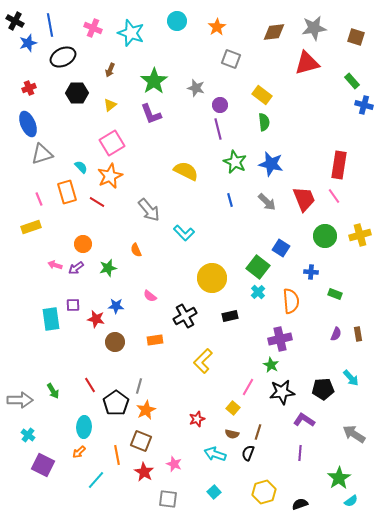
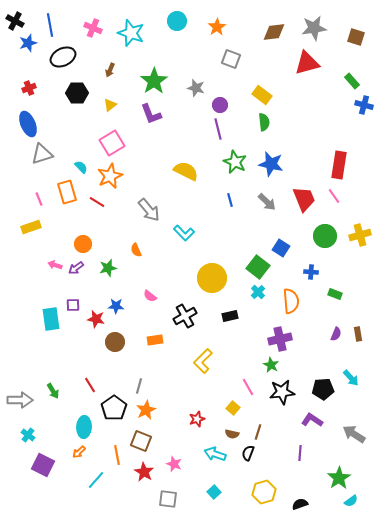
pink line at (248, 387): rotated 60 degrees counterclockwise
black pentagon at (116, 403): moved 2 px left, 5 px down
purple L-shape at (304, 420): moved 8 px right
